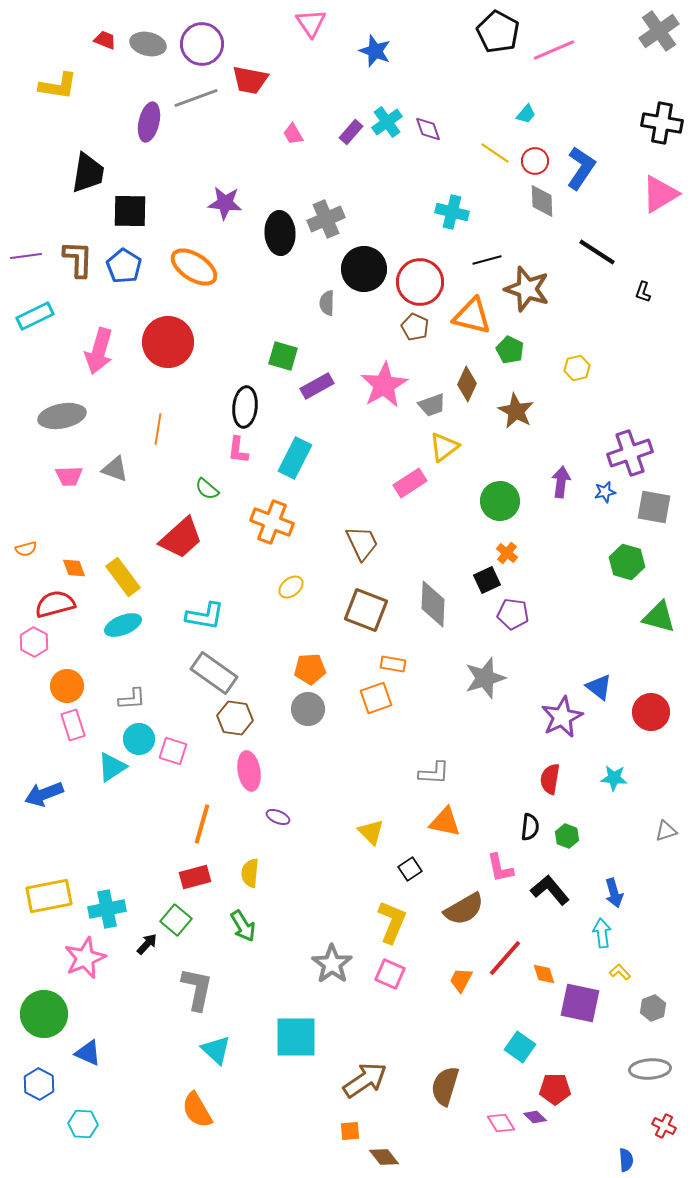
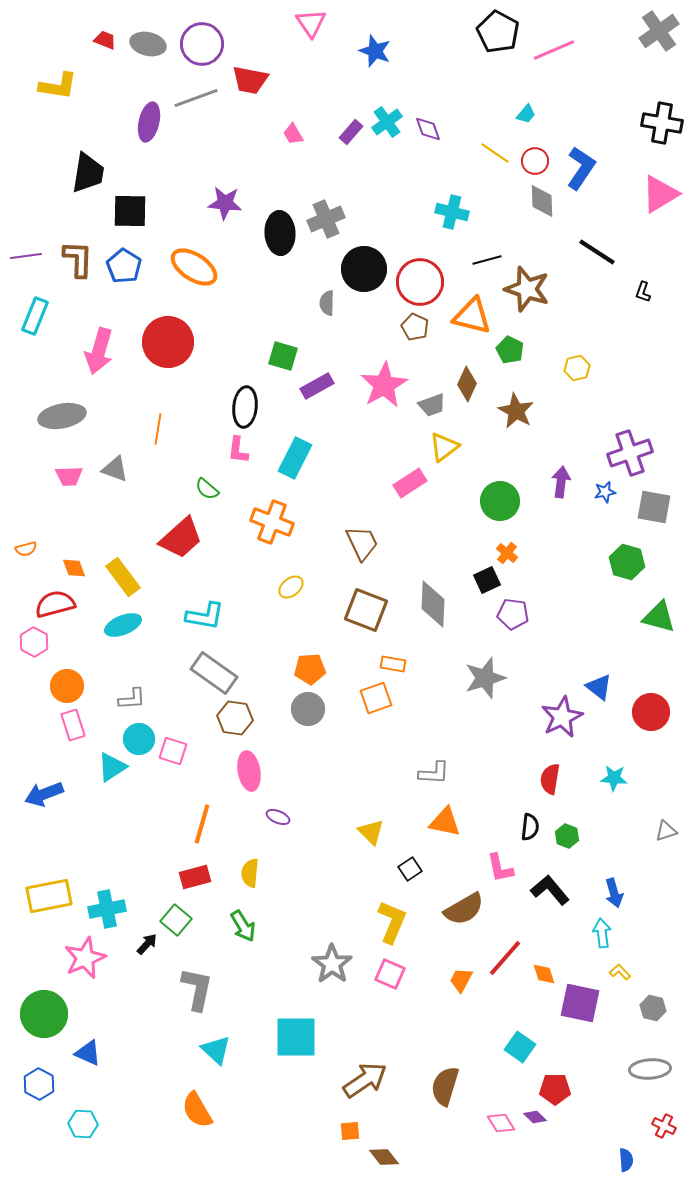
cyan rectangle at (35, 316): rotated 42 degrees counterclockwise
gray hexagon at (653, 1008): rotated 25 degrees counterclockwise
